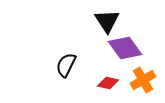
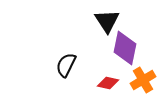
purple diamond: rotated 48 degrees clockwise
